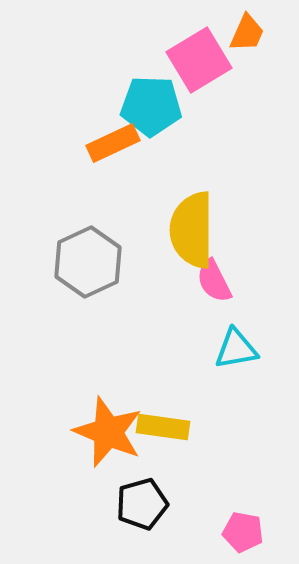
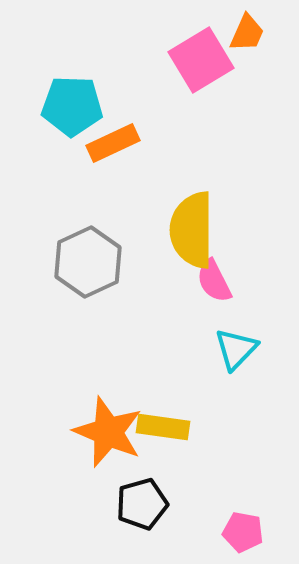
pink square: moved 2 px right
cyan pentagon: moved 79 px left
cyan triangle: rotated 36 degrees counterclockwise
